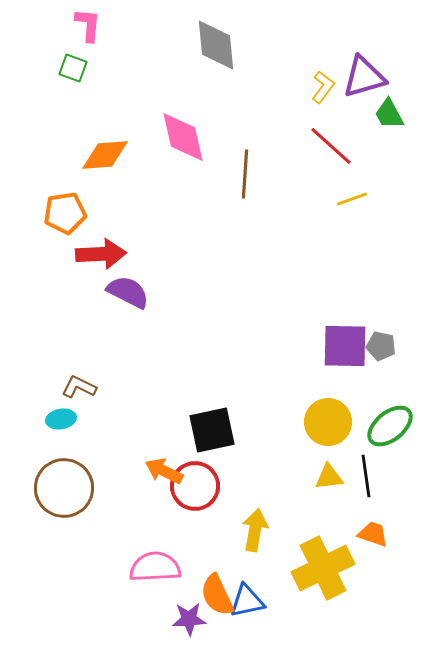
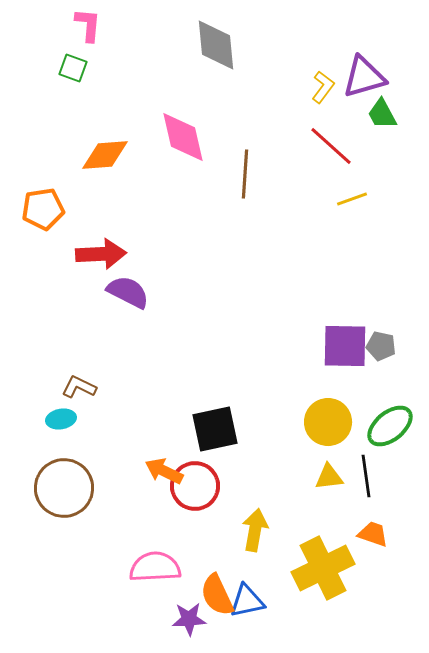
green trapezoid: moved 7 px left
orange pentagon: moved 22 px left, 4 px up
black square: moved 3 px right, 1 px up
